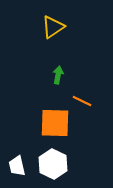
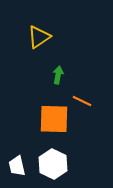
yellow triangle: moved 14 px left, 10 px down
orange square: moved 1 px left, 4 px up
